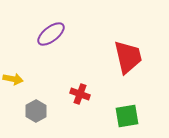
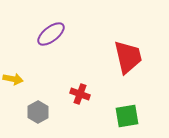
gray hexagon: moved 2 px right, 1 px down
